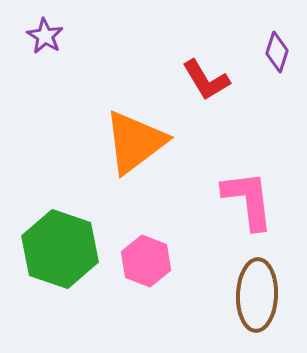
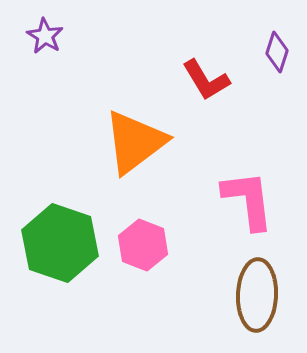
green hexagon: moved 6 px up
pink hexagon: moved 3 px left, 16 px up
